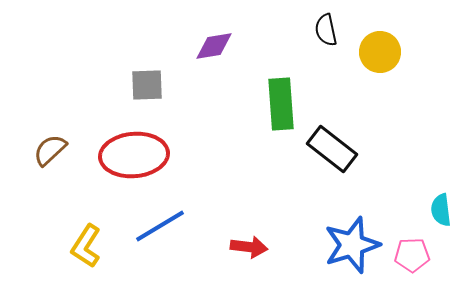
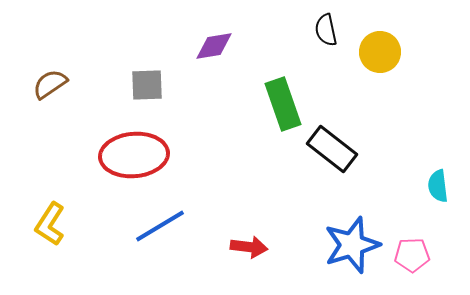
green rectangle: moved 2 px right; rotated 15 degrees counterclockwise
brown semicircle: moved 66 px up; rotated 9 degrees clockwise
cyan semicircle: moved 3 px left, 24 px up
yellow L-shape: moved 36 px left, 22 px up
